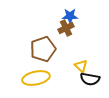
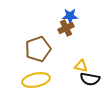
brown pentagon: moved 5 px left
yellow triangle: rotated 32 degrees counterclockwise
yellow ellipse: moved 2 px down
